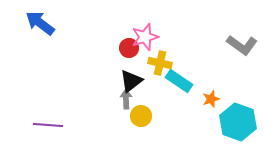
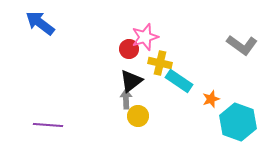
red circle: moved 1 px down
yellow circle: moved 3 px left
